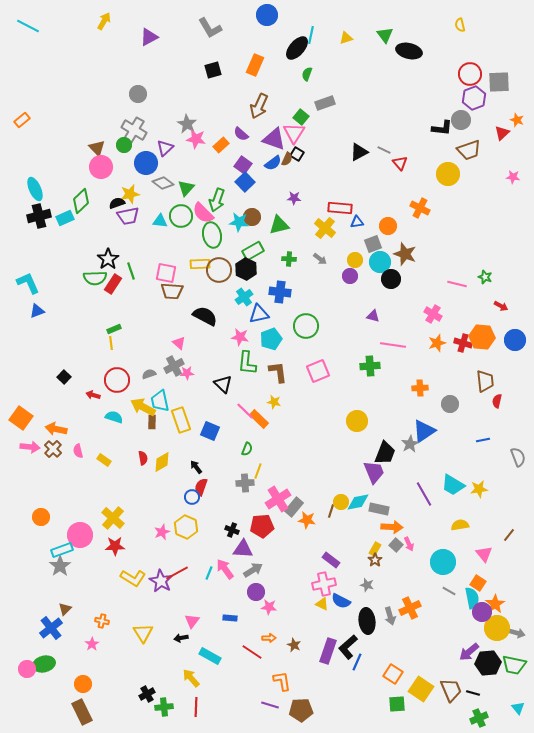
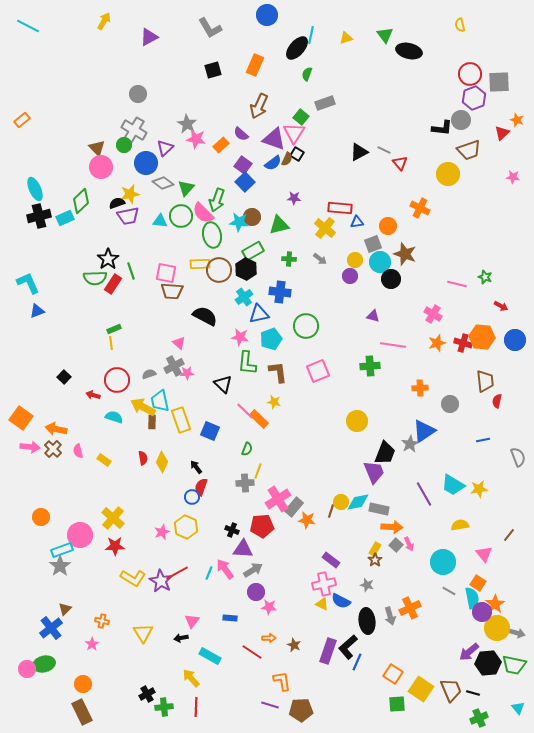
yellow diamond at (162, 462): rotated 35 degrees counterclockwise
